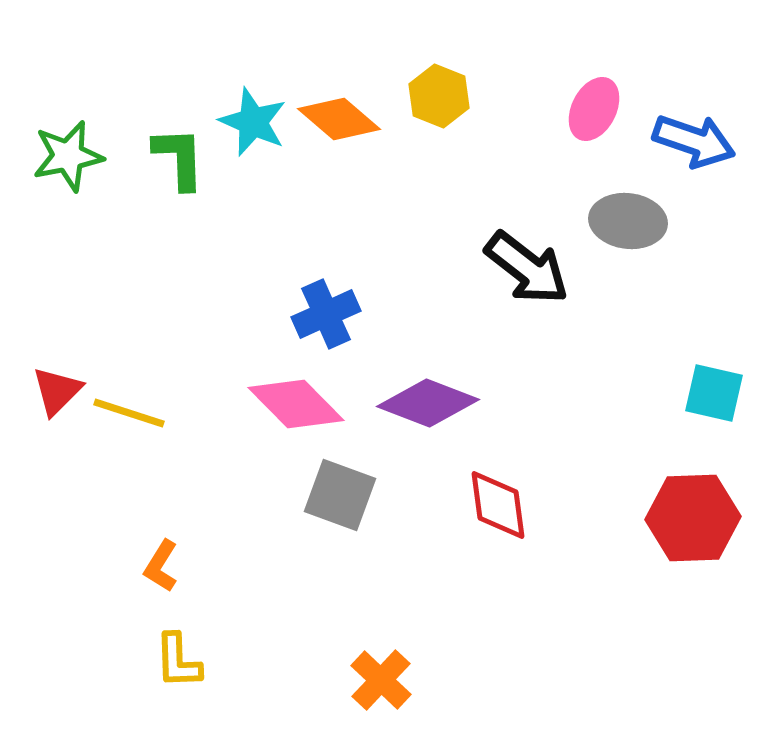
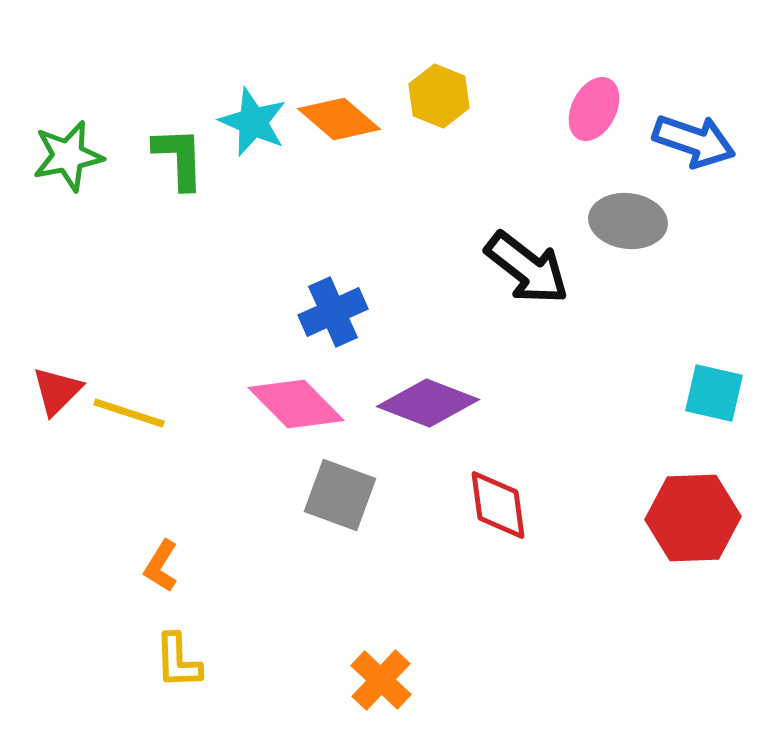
blue cross: moved 7 px right, 2 px up
